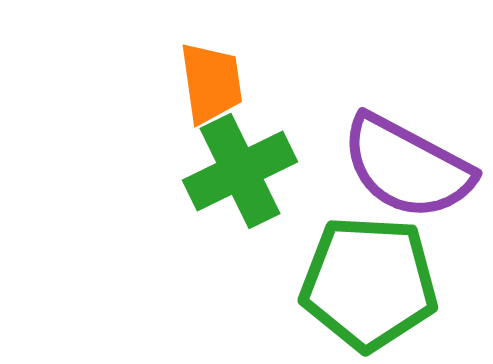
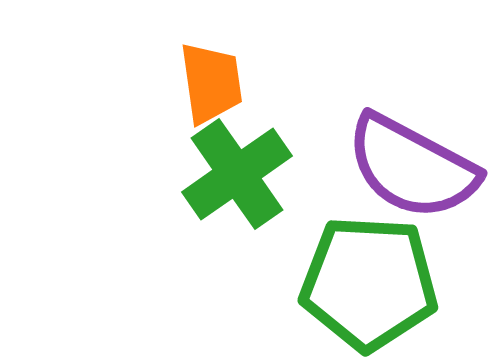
purple semicircle: moved 5 px right
green cross: moved 3 px left, 3 px down; rotated 9 degrees counterclockwise
